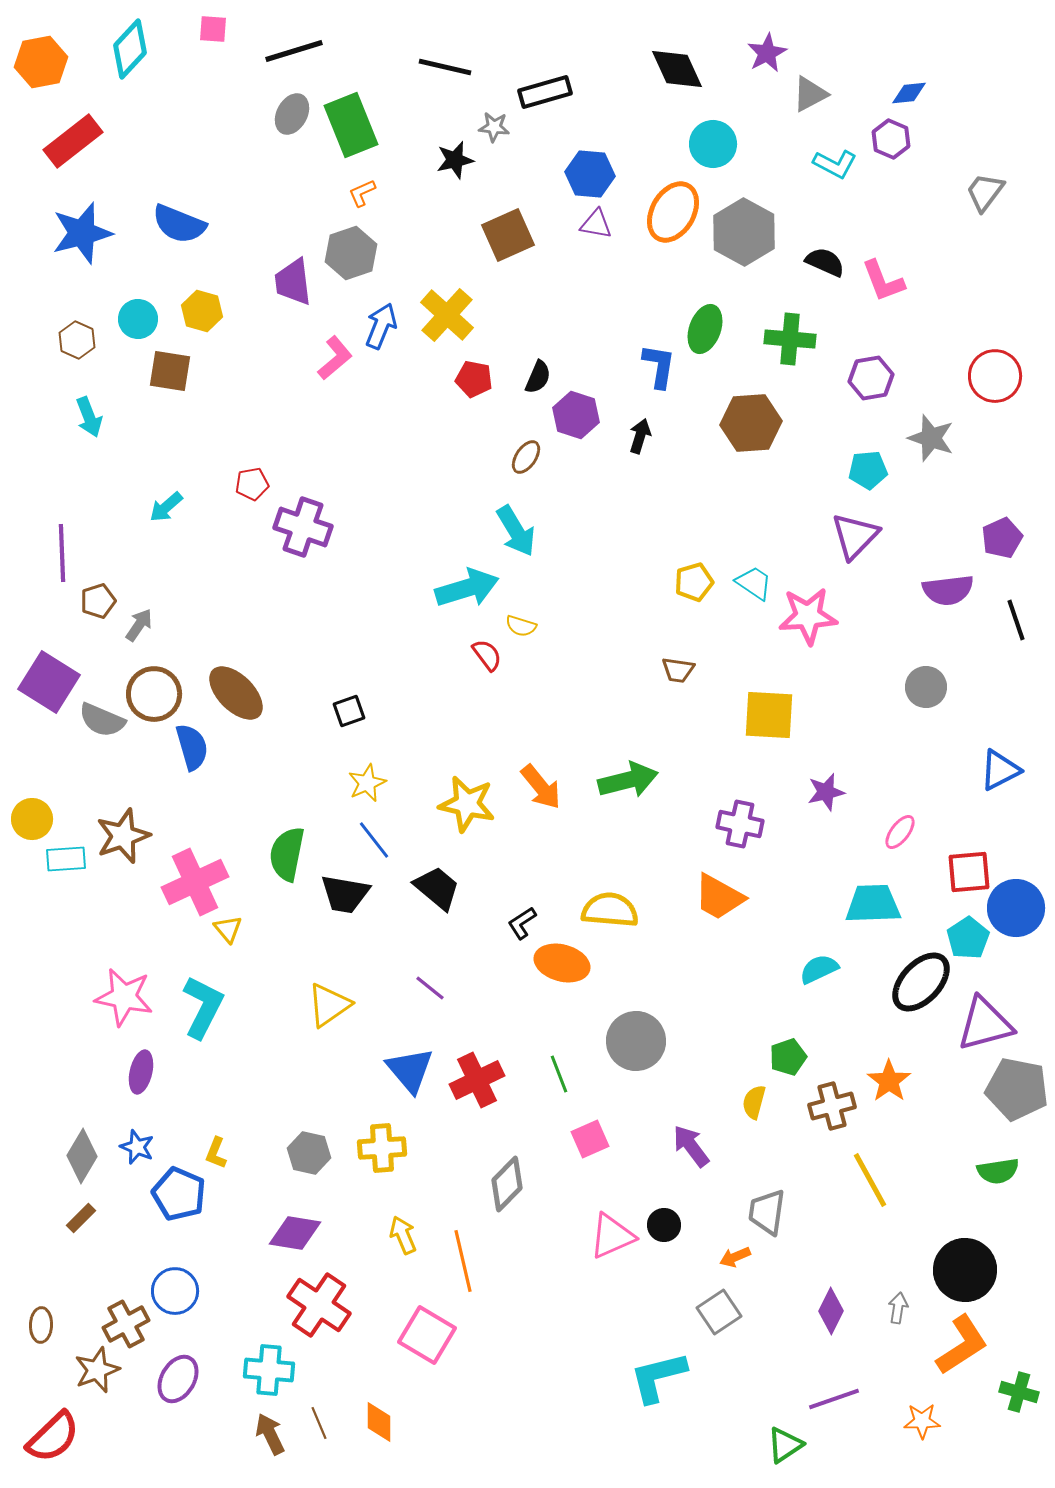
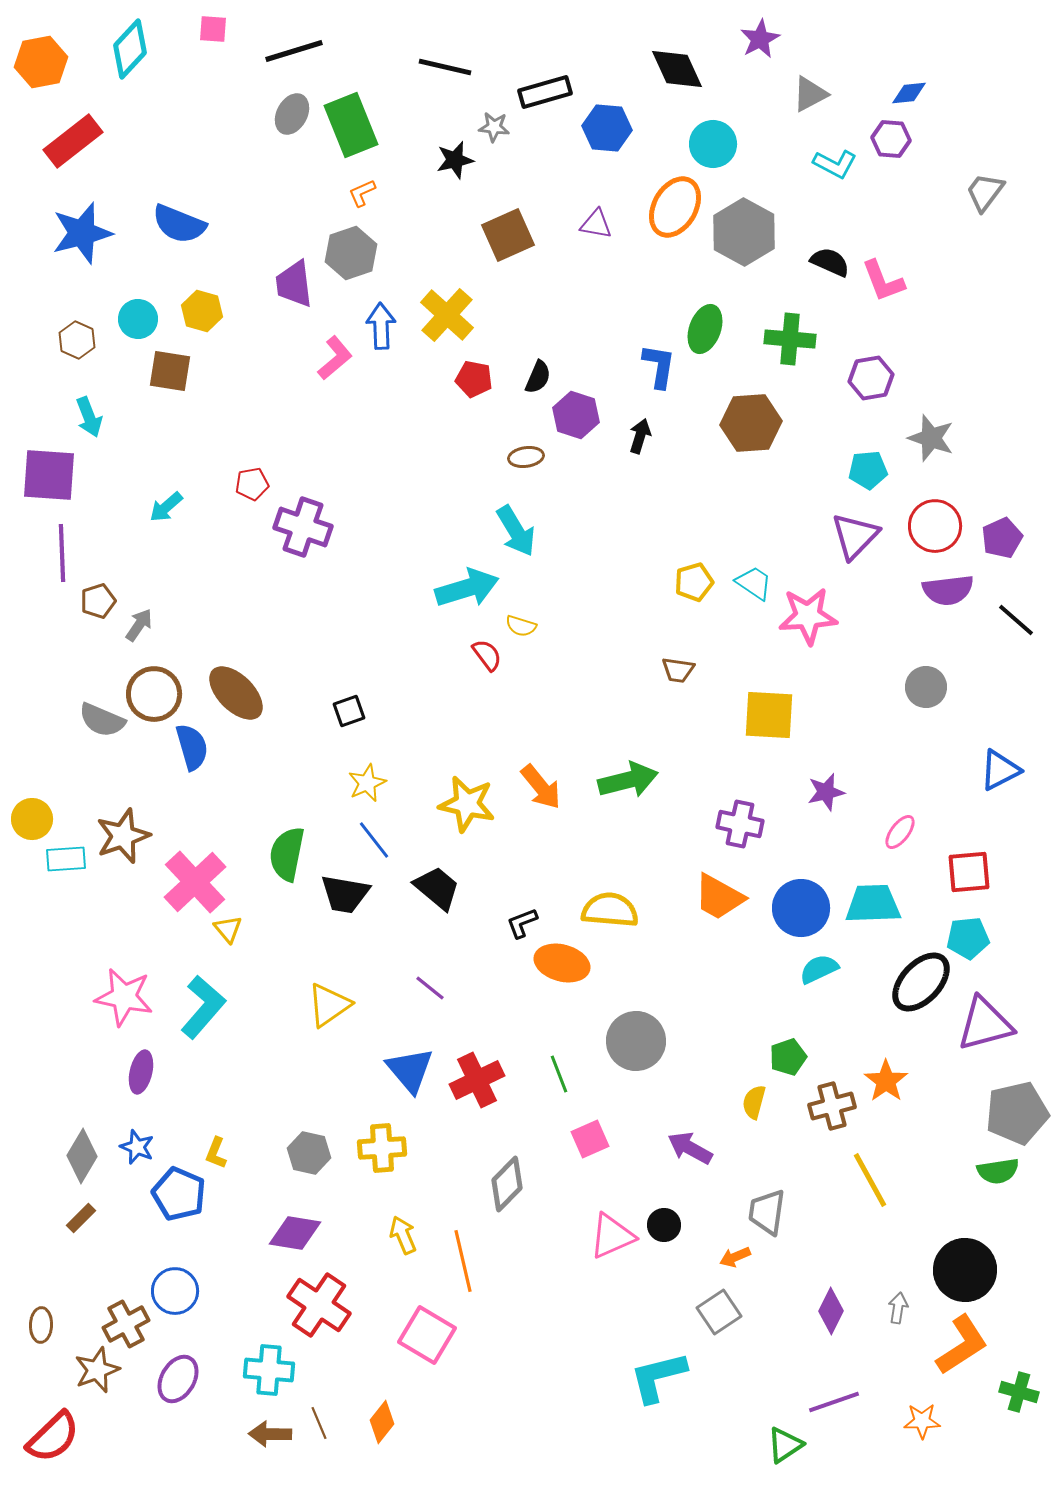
purple star at (767, 53): moved 7 px left, 14 px up
purple hexagon at (891, 139): rotated 18 degrees counterclockwise
blue hexagon at (590, 174): moved 17 px right, 46 px up
orange ellipse at (673, 212): moved 2 px right, 5 px up
black semicircle at (825, 262): moved 5 px right
purple trapezoid at (293, 282): moved 1 px right, 2 px down
blue arrow at (381, 326): rotated 24 degrees counterclockwise
red circle at (995, 376): moved 60 px left, 150 px down
brown ellipse at (526, 457): rotated 48 degrees clockwise
black line at (1016, 620): rotated 30 degrees counterclockwise
purple square at (49, 682): moved 207 px up; rotated 28 degrees counterclockwise
pink cross at (195, 882): rotated 18 degrees counterclockwise
blue circle at (1016, 908): moved 215 px left
black L-shape at (522, 923): rotated 12 degrees clockwise
cyan pentagon at (968, 938): rotated 27 degrees clockwise
cyan L-shape at (203, 1007): rotated 14 degrees clockwise
orange star at (889, 1081): moved 3 px left
gray pentagon at (1017, 1089): moved 24 px down; rotated 24 degrees counterclockwise
purple arrow at (691, 1146): moved 1 px left, 2 px down; rotated 24 degrees counterclockwise
purple line at (834, 1399): moved 3 px down
orange diamond at (379, 1422): moved 3 px right; rotated 39 degrees clockwise
brown arrow at (270, 1434): rotated 63 degrees counterclockwise
